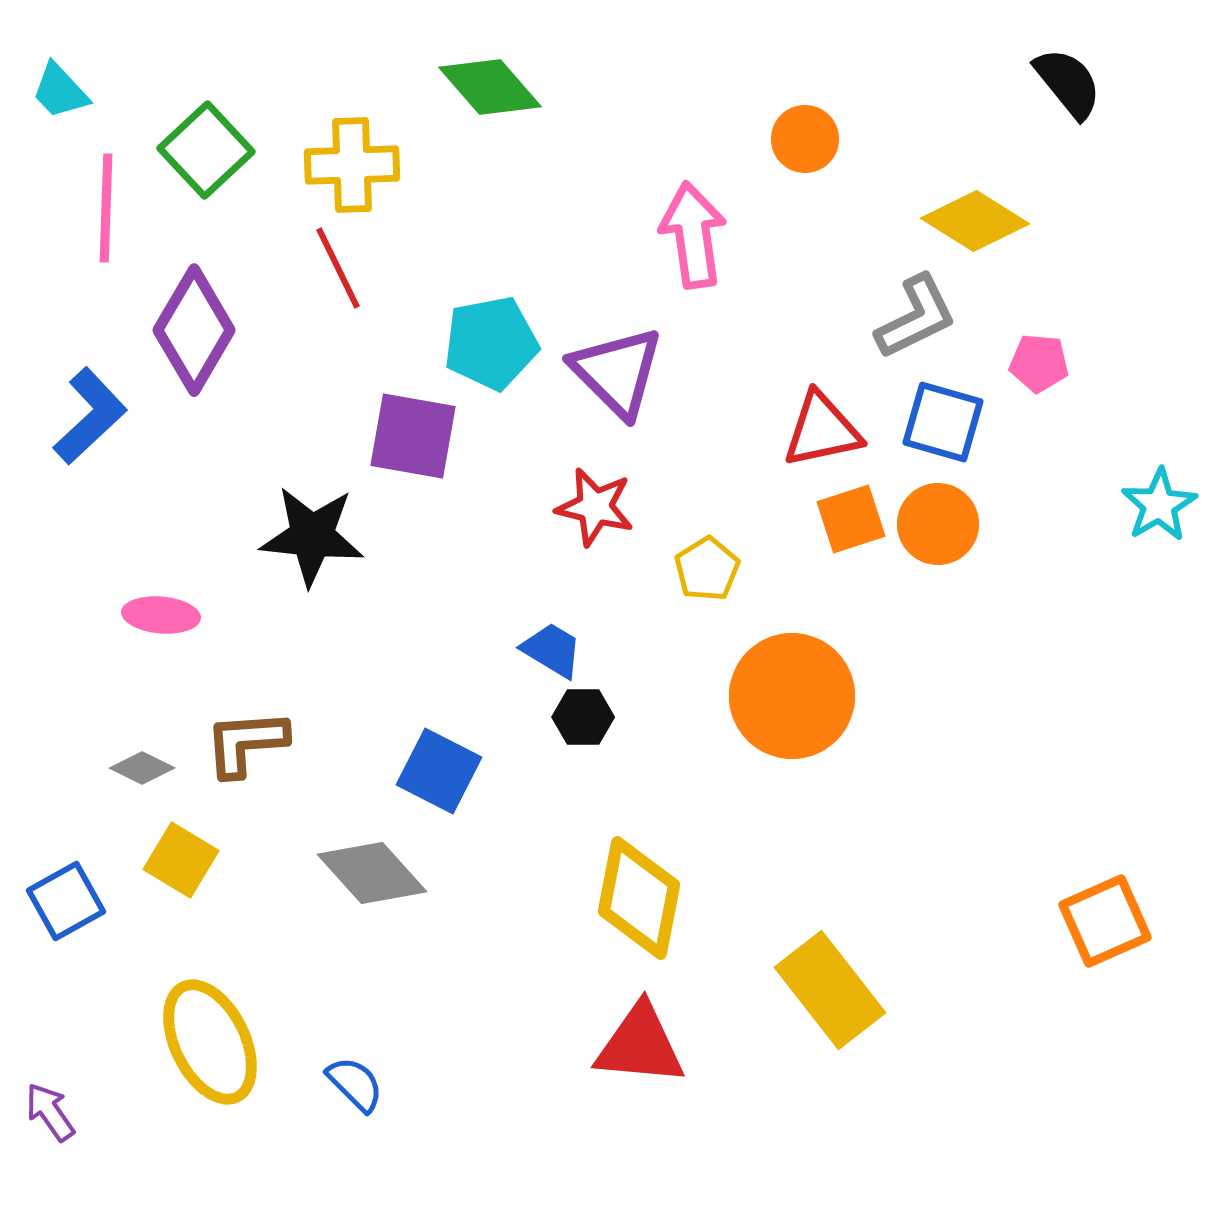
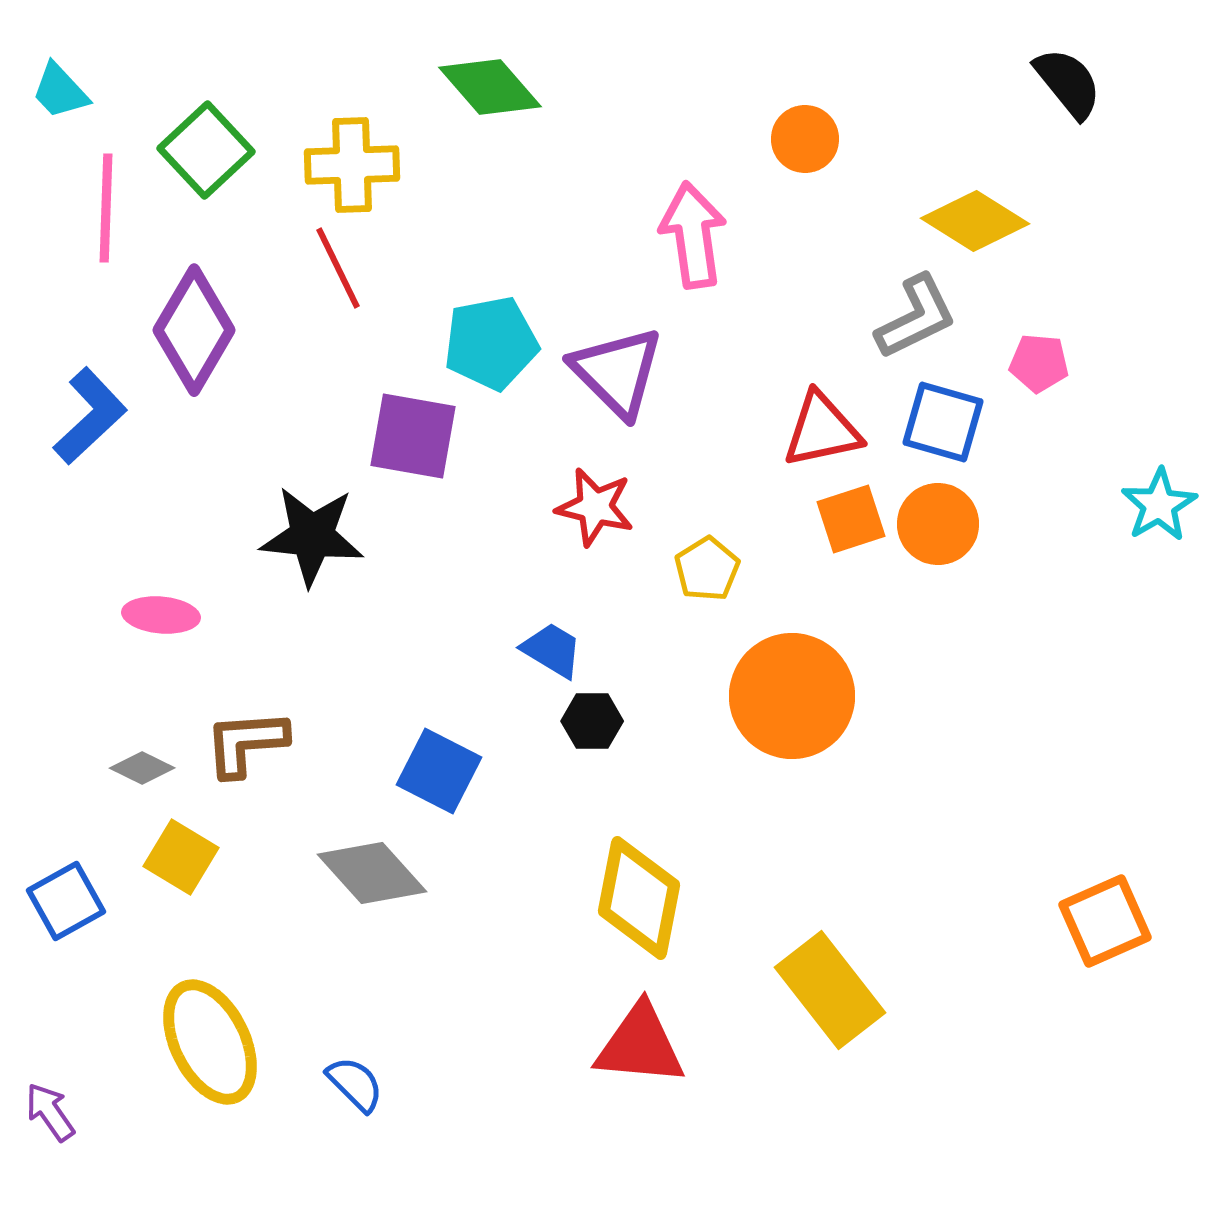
black hexagon at (583, 717): moved 9 px right, 4 px down
yellow square at (181, 860): moved 3 px up
